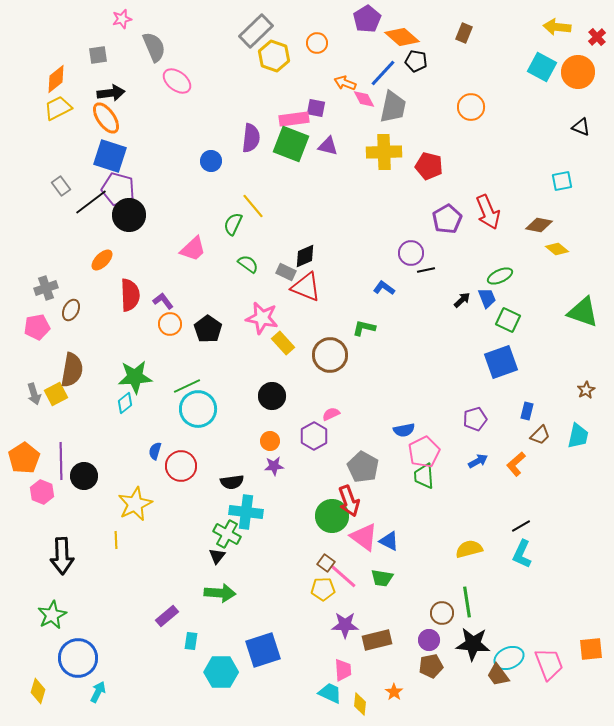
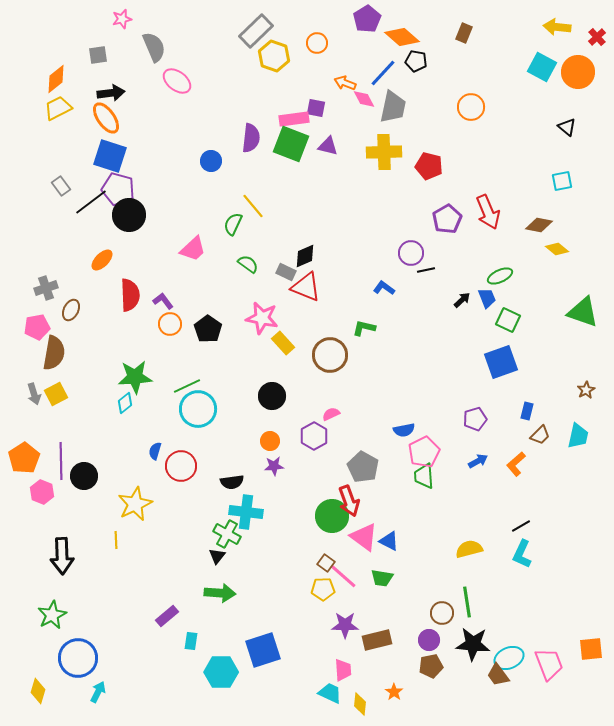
black triangle at (581, 127): moved 14 px left; rotated 18 degrees clockwise
brown semicircle at (72, 370): moved 18 px left, 17 px up
